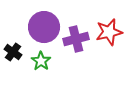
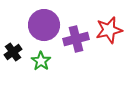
purple circle: moved 2 px up
red star: moved 2 px up
black cross: rotated 18 degrees clockwise
